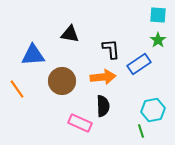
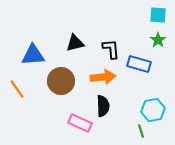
black triangle: moved 5 px right, 9 px down; rotated 24 degrees counterclockwise
blue rectangle: rotated 50 degrees clockwise
brown circle: moved 1 px left
